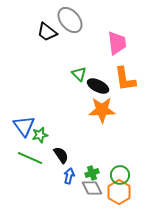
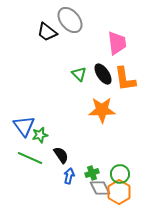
black ellipse: moved 5 px right, 12 px up; rotated 30 degrees clockwise
green circle: moved 1 px up
gray diamond: moved 8 px right
